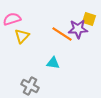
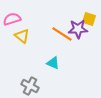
yellow triangle: rotated 35 degrees counterclockwise
cyan triangle: rotated 16 degrees clockwise
